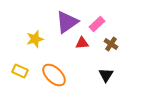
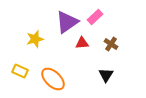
pink rectangle: moved 2 px left, 7 px up
orange ellipse: moved 1 px left, 4 px down
